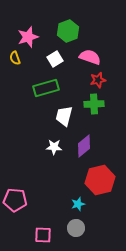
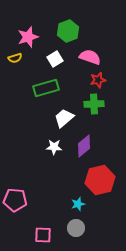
yellow semicircle: rotated 88 degrees counterclockwise
white trapezoid: moved 2 px down; rotated 35 degrees clockwise
